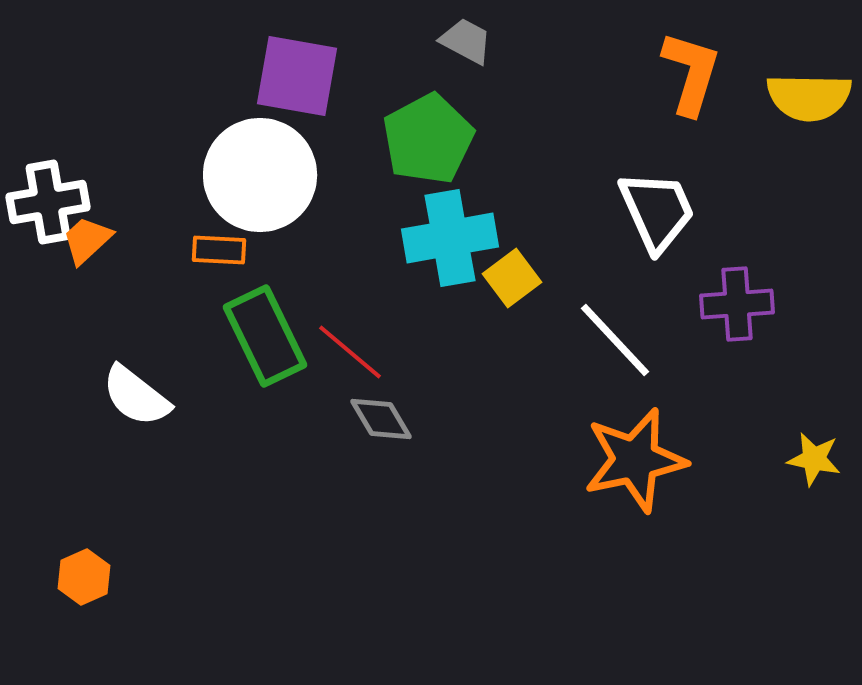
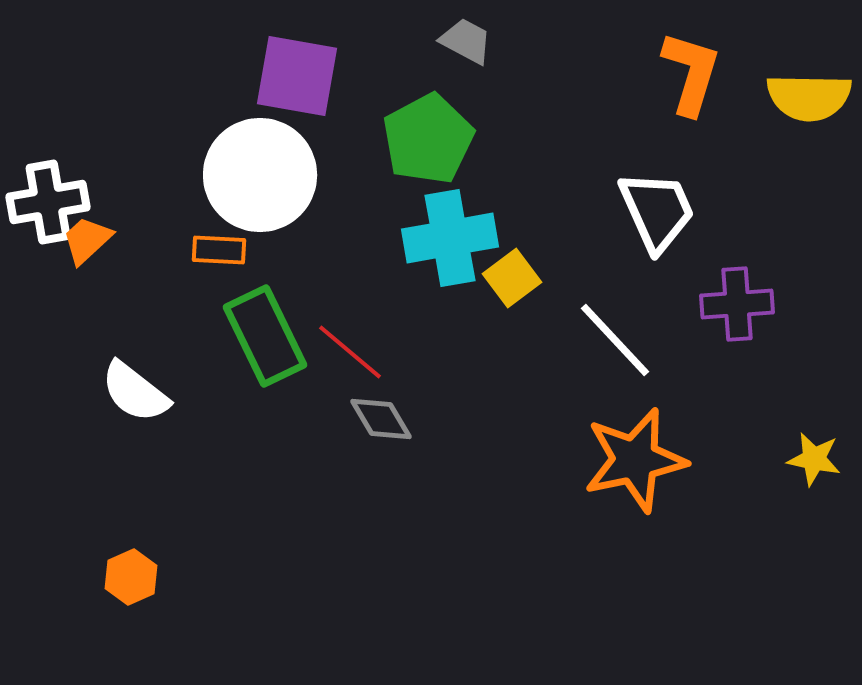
white semicircle: moved 1 px left, 4 px up
orange hexagon: moved 47 px right
